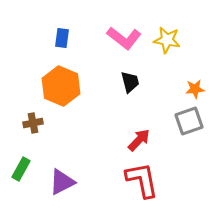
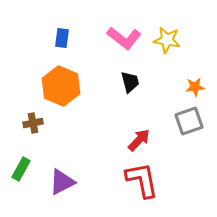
orange star: moved 2 px up
